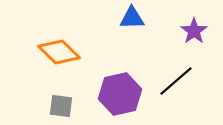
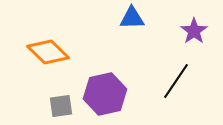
orange diamond: moved 11 px left
black line: rotated 15 degrees counterclockwise
purple hexagon: moved 15 px left
gray square: rotated 15 degrees counterclockwise
